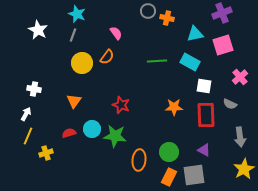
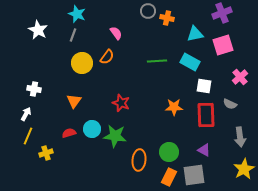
red star: moved 2 px up
